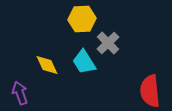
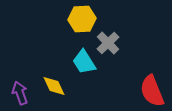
yellow diamond: moved 7 px right, 21 px down
red semicircle: moved 2 px right; rotated 16 degrees counterclockwise
